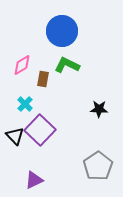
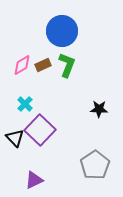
green L-shape: rotated 85 degrees clockwise
brown rectangle: moved 14 px up; rotated 56 degrees clockwise
black triangle: moved 2 px down
gray pentagon: moved 3 px left, 1 px up
